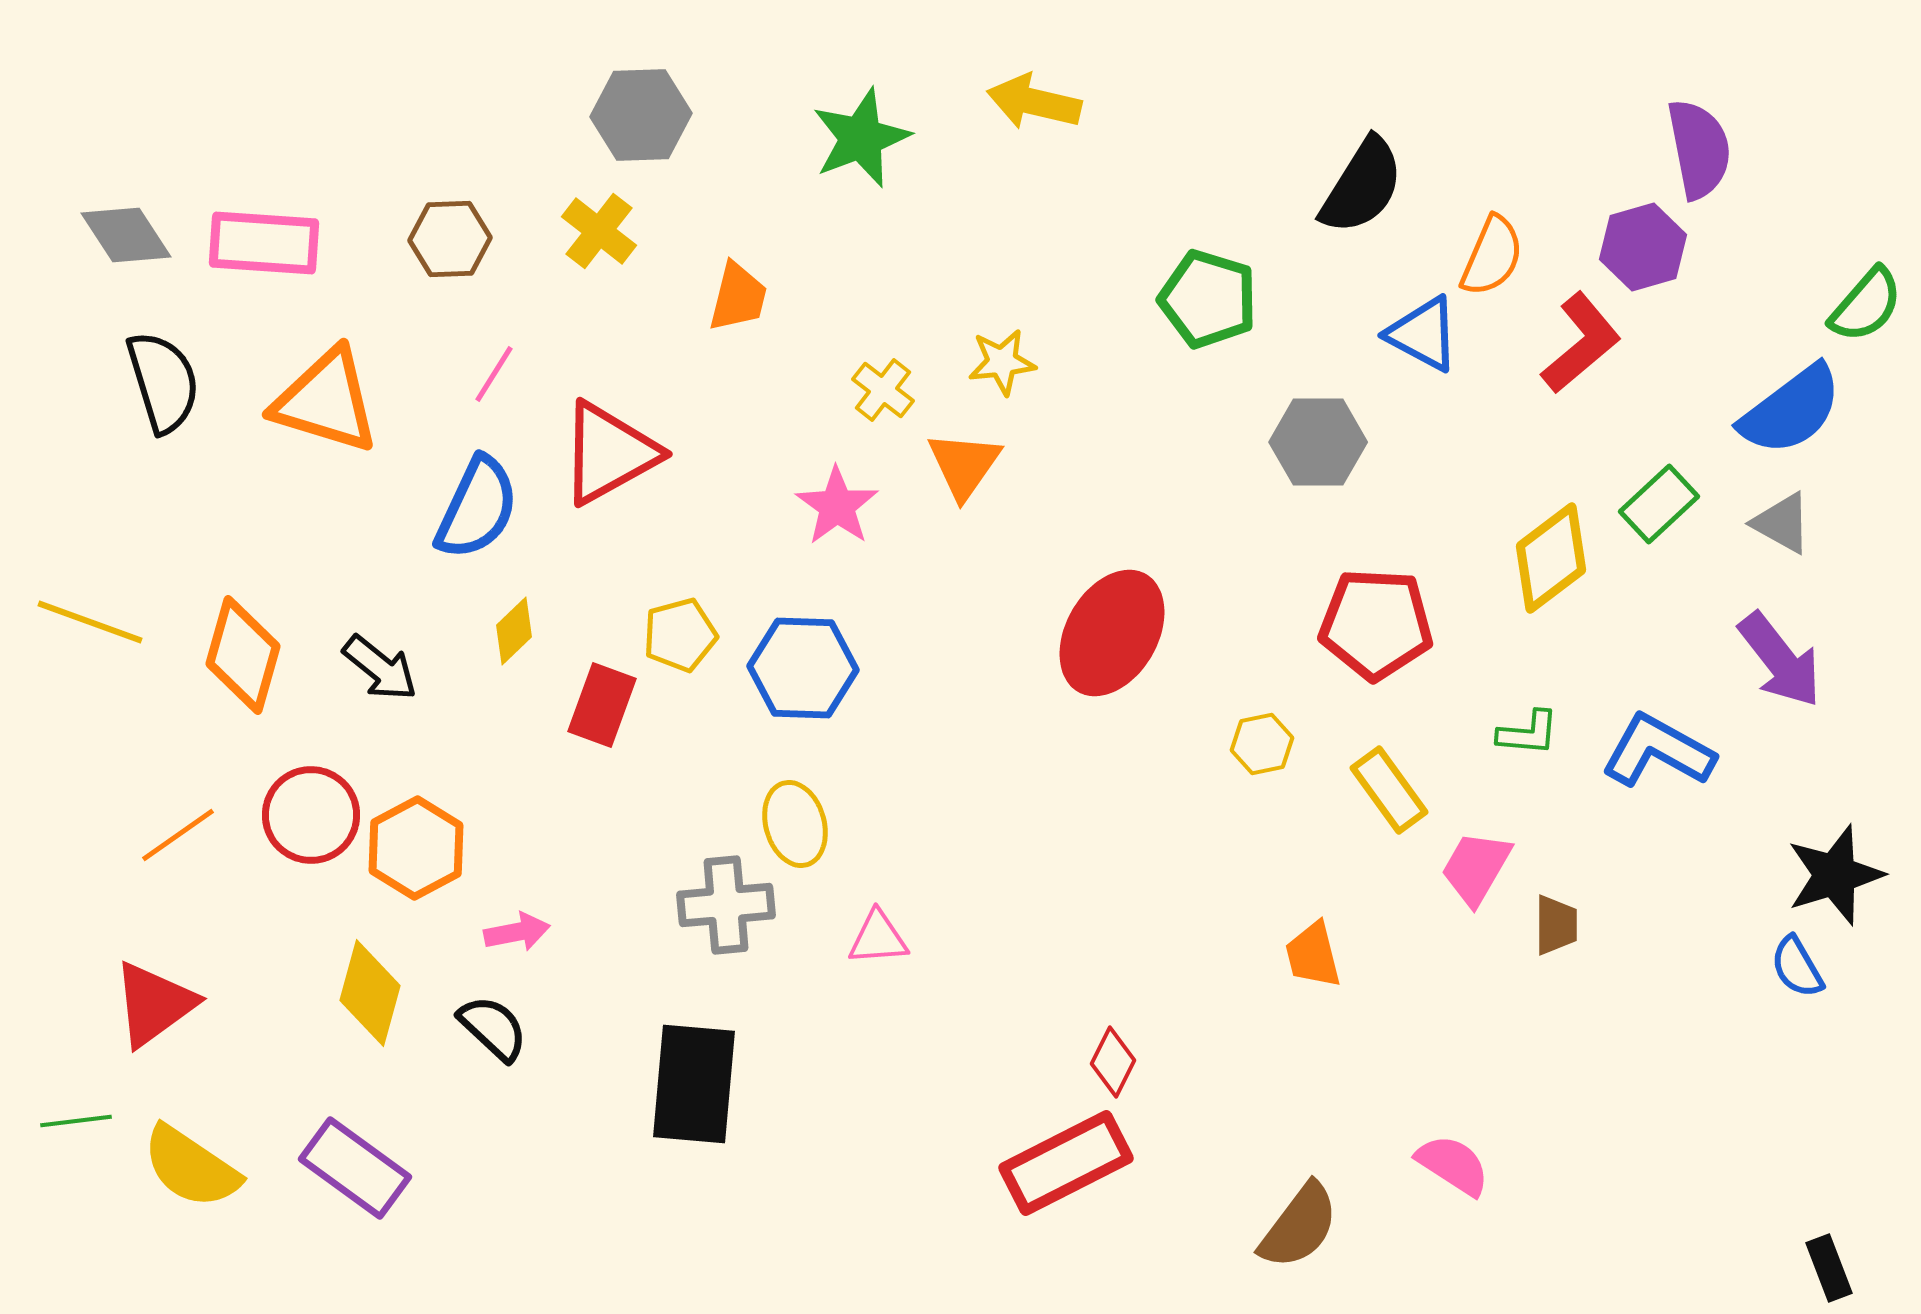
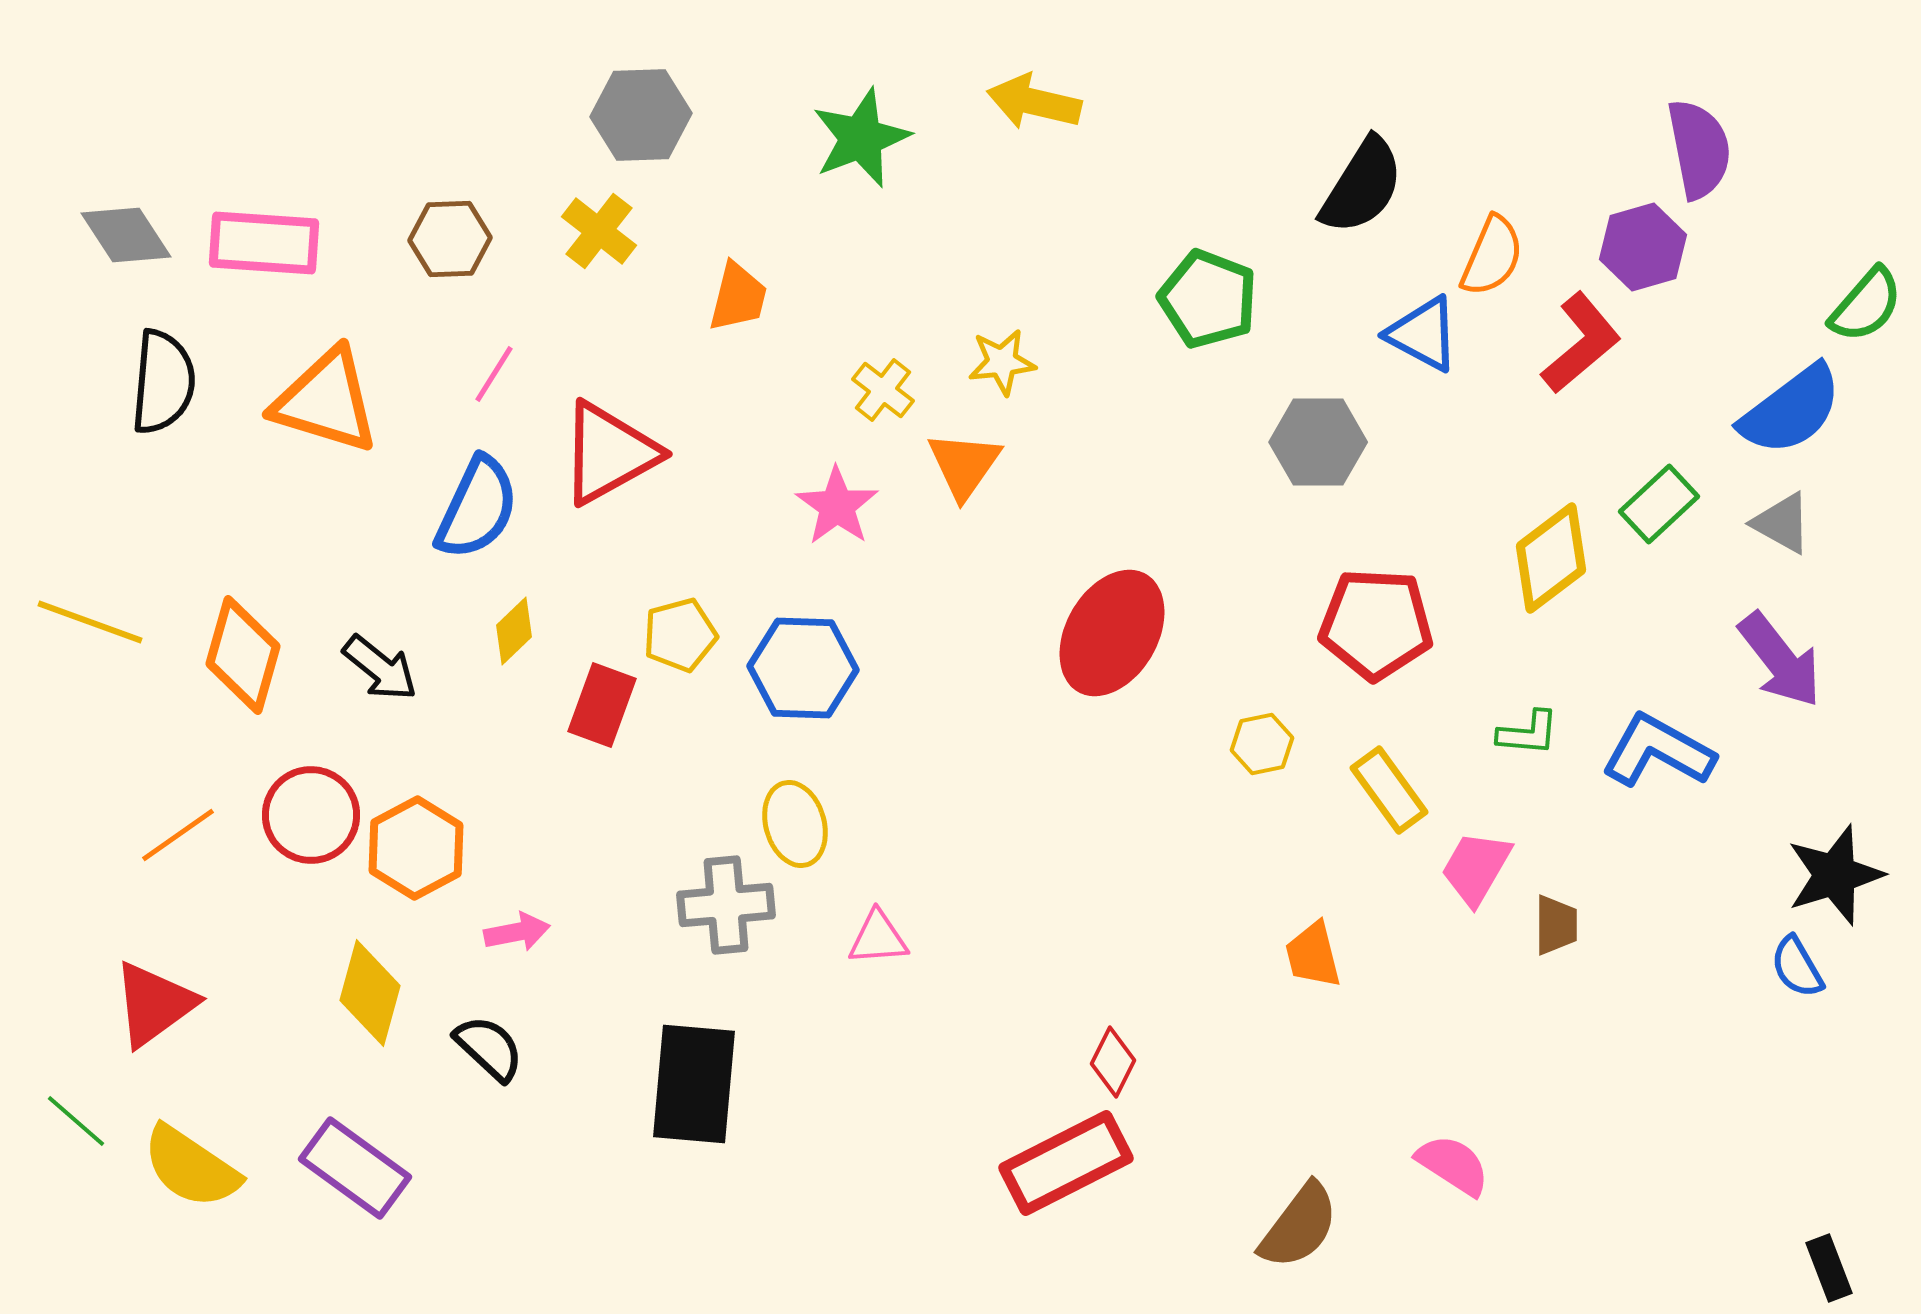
green pentagon at (1208, 299): rotated 4 degrees clockwise
black semicircle at (163, 382): rotated 22 degrees clockwise
black semicircle at (493, 1028): moved 4 px left, 20 px down
green line at (76, 1121): rotated 48 degrees clockwise
